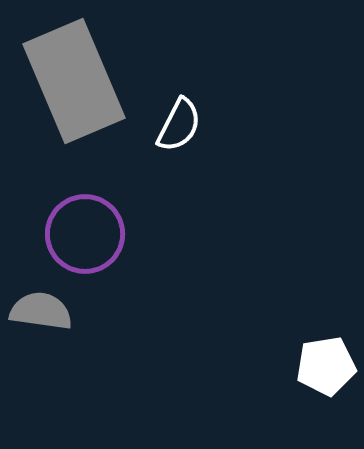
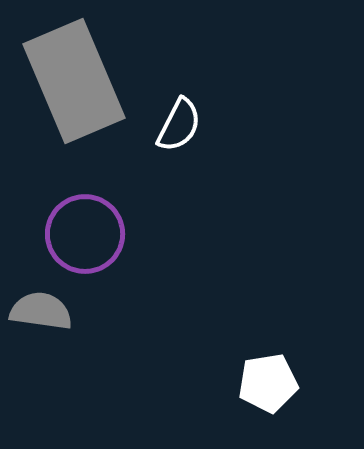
white pentagon: moved 58 px left, 17 px down
